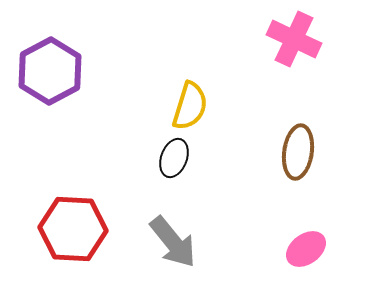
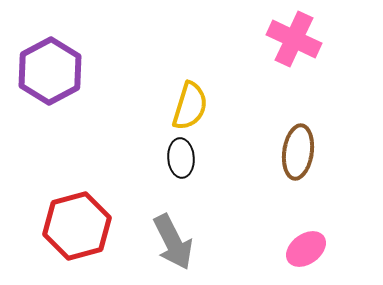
black ellipse: moved 7 px right; rotated 24 degrees counterclockwise
red hexagon: moved 4 px right, 3 px up; rotated 18 degrees counterclockwise
gray arrow: rotated 12 degrees clockwise
